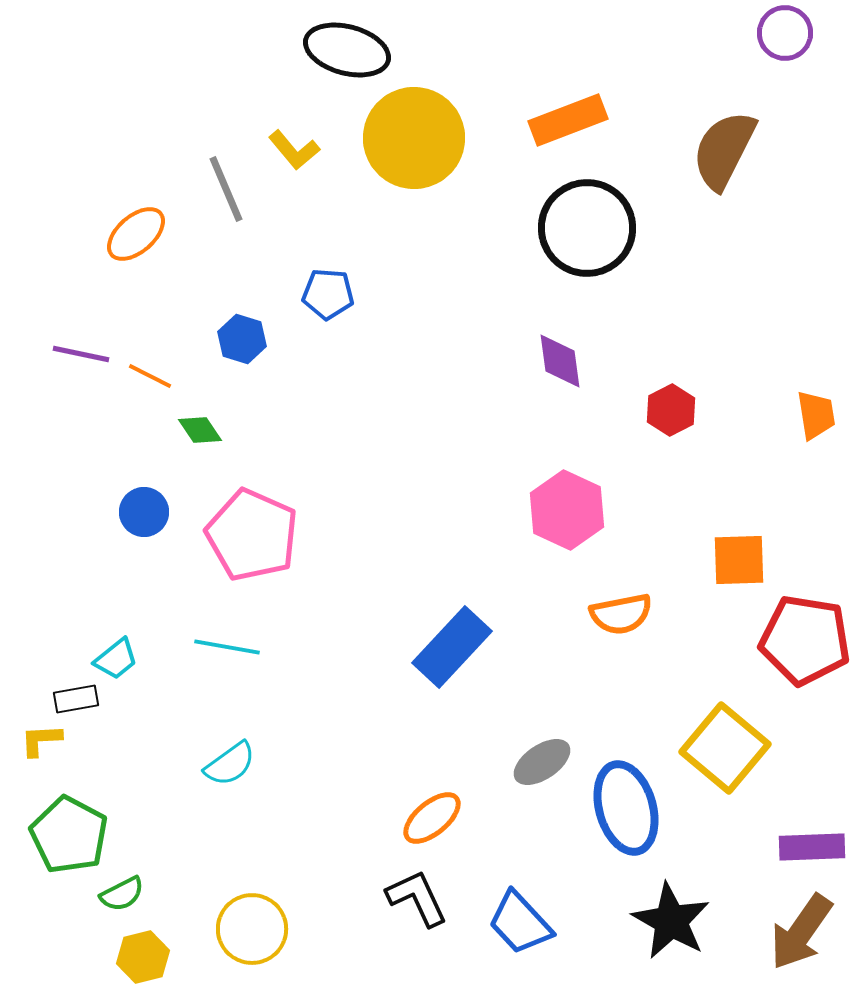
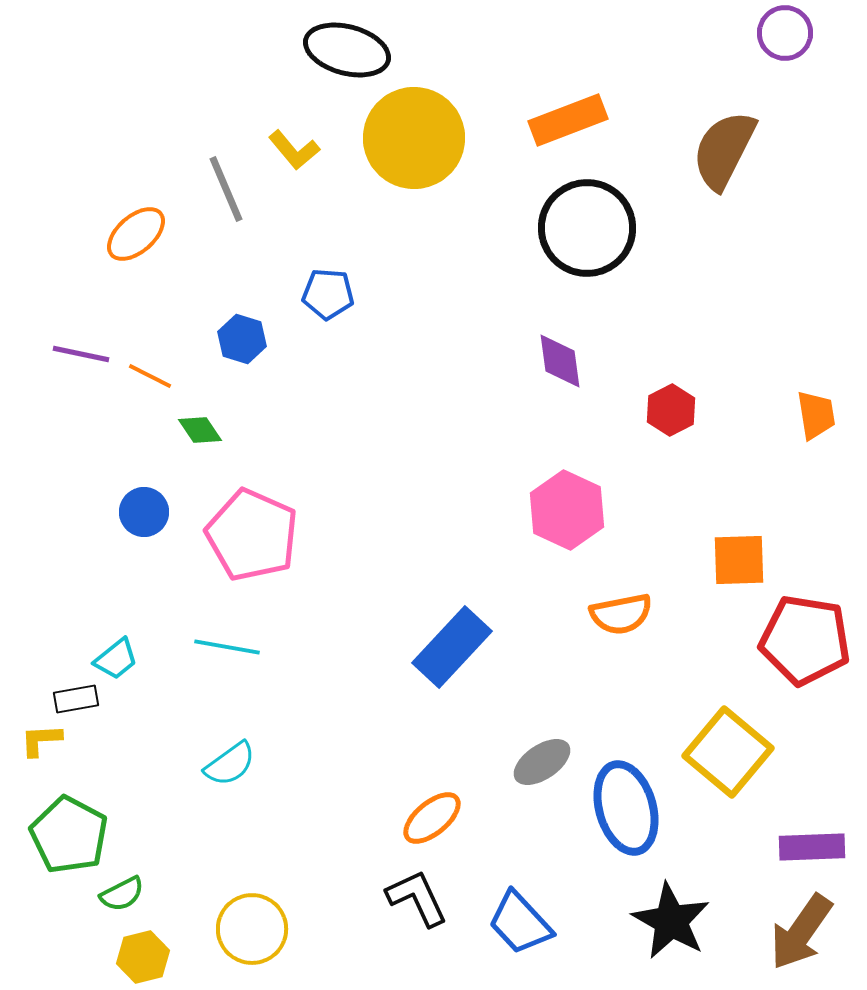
yellow square at (725, 748): moved 3 px right, 4 px down
